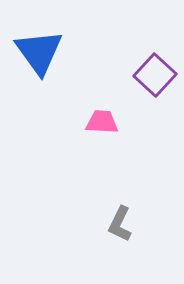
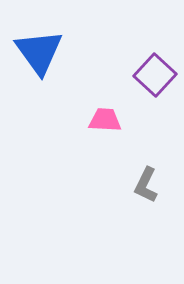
pink trapezoid: moved 3 px right, 2 px up
gray L-shape: moved 26 px right, 39 px up
